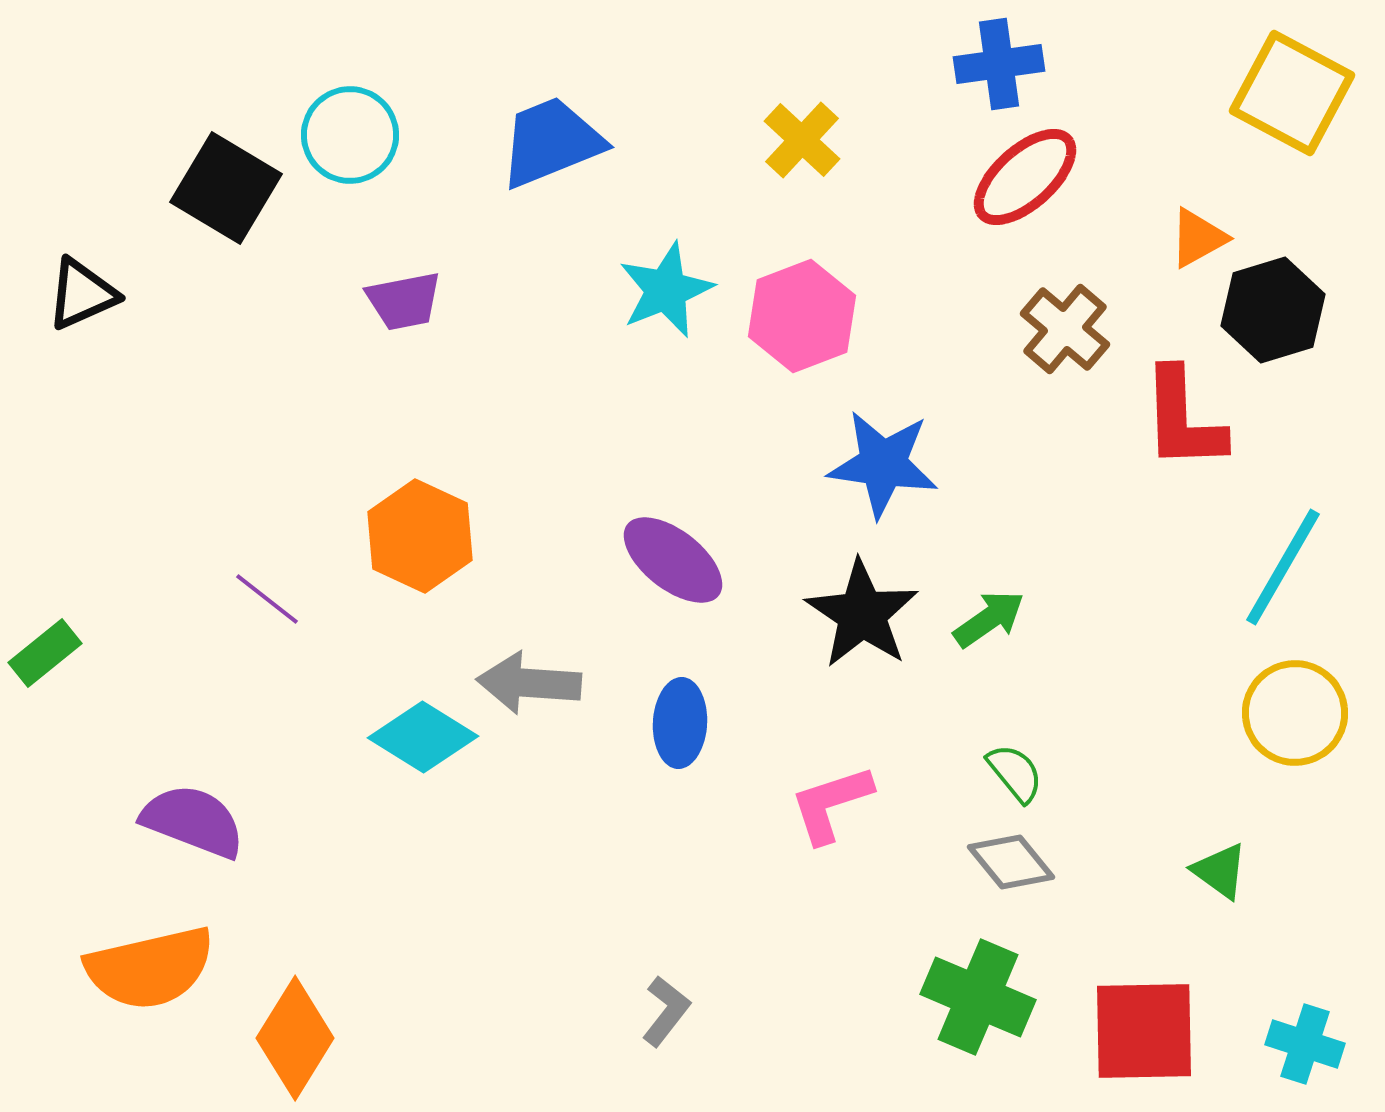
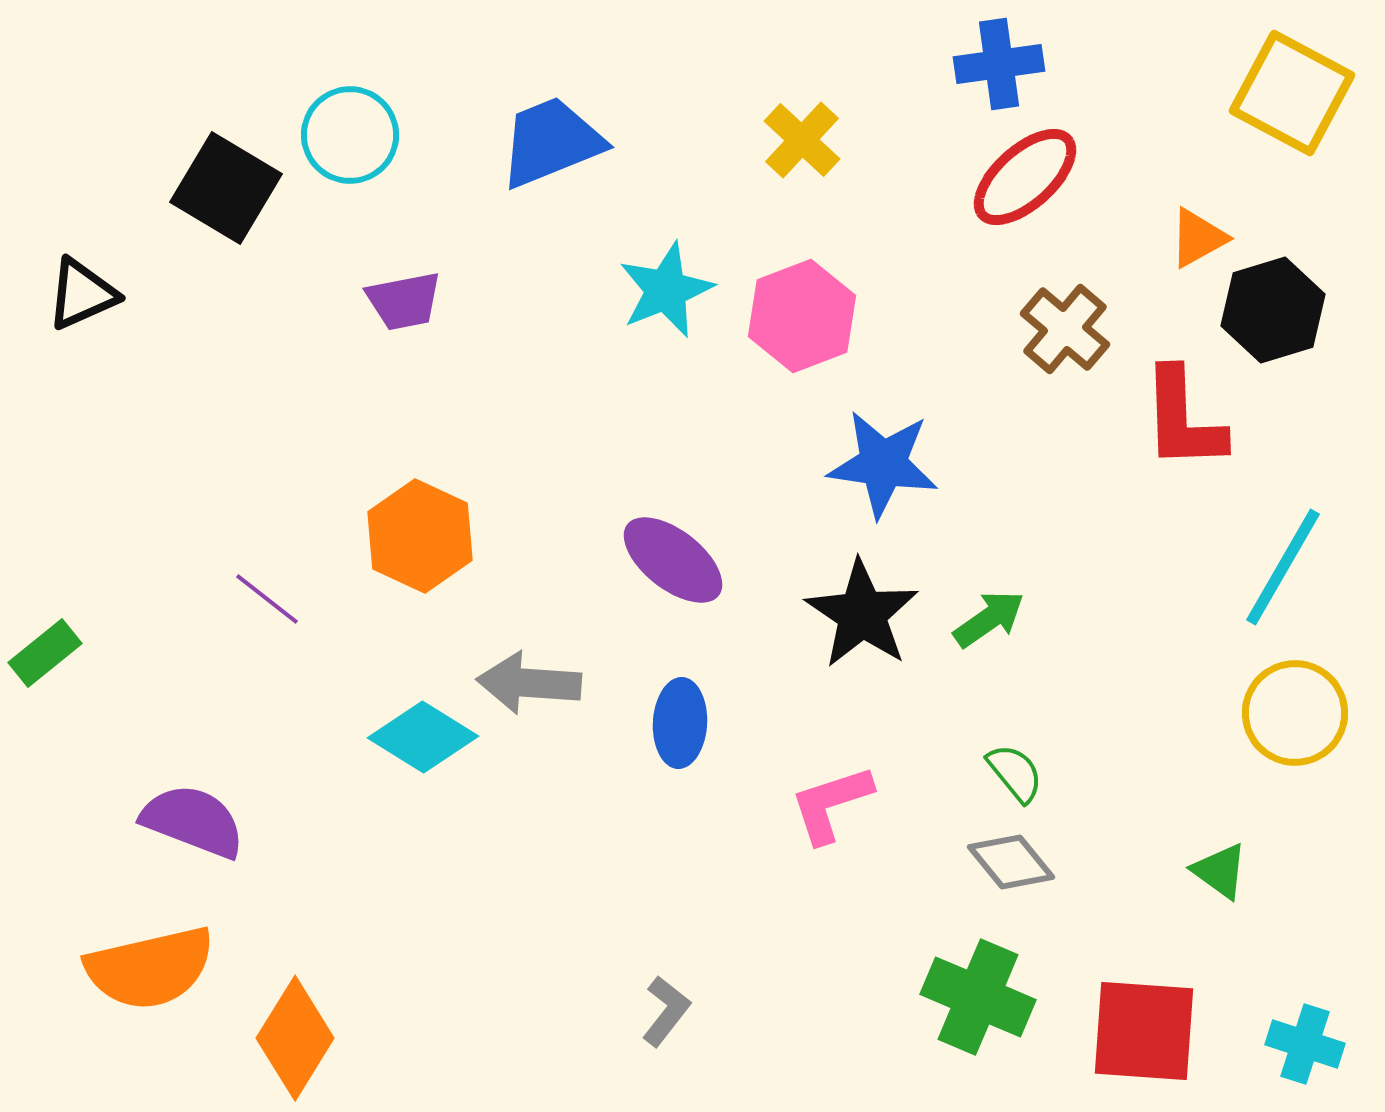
red square: rotated 5 degrees clockwise
